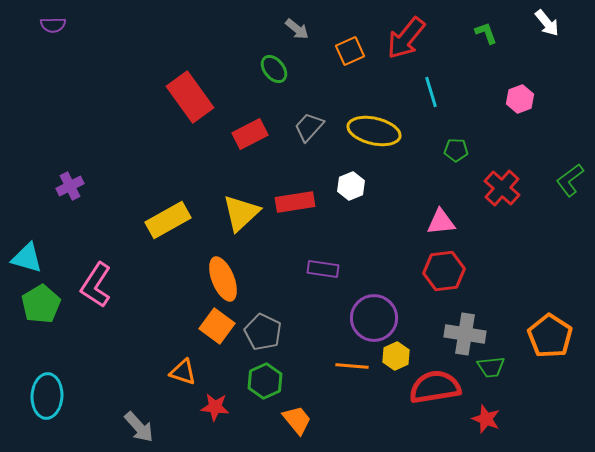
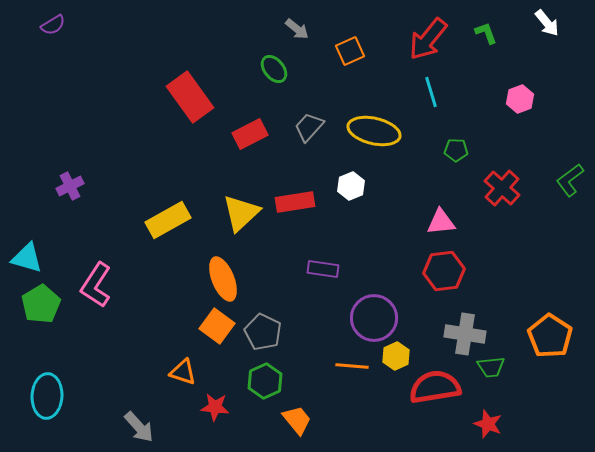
purple semicircle at (53, 25): rotated 30 degrees counterclockwise
red arrow at (406, 38): moved 22 px right, 1 px down
red star at (486, 419): moved 2 px right, 5 px down
